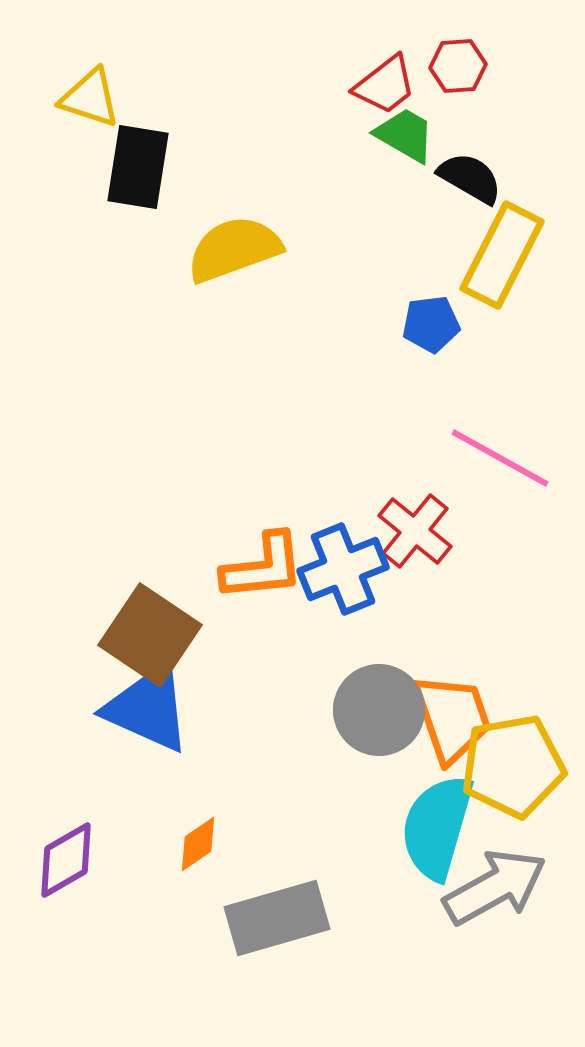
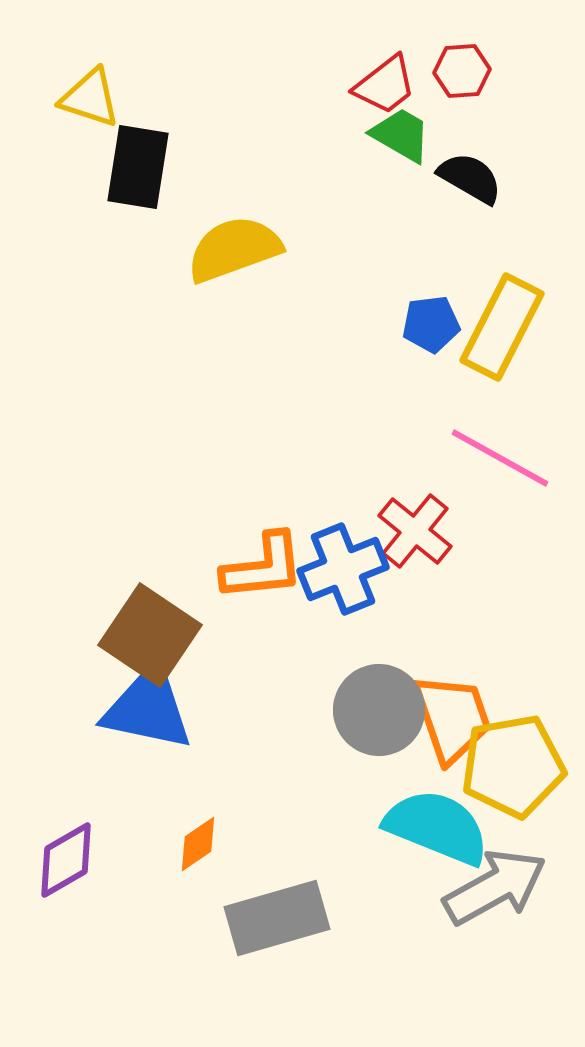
red hexagon: moved 4 px right, 5 px down
green trapezoid: moved 4 px left
yellow rectangle: moved 72 px down
blue triangle: rotated 12 degrees counterclockwise
cyan semicircle: rotated 96 degrees clockwise
